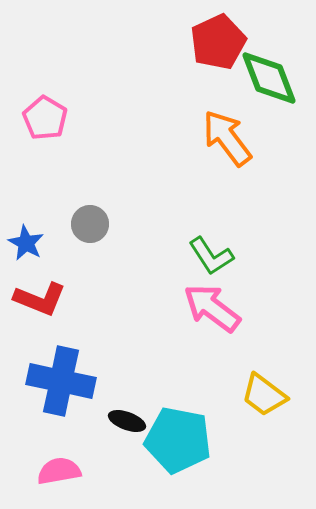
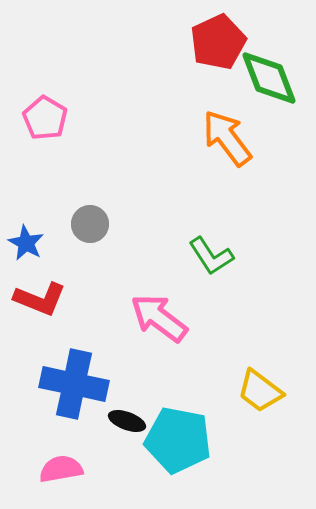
pink arrow: moved 53 px left, 10 px down
blue cross: moved 13 px right, 3 px down
yellow trapezoid: moved 4 px left, 4 px up
pink semicircle: moved 2 px right, 2 px up
